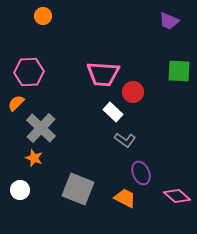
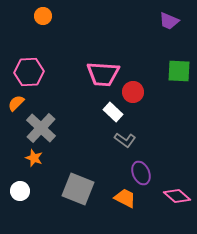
white circle: moved 1 px down
